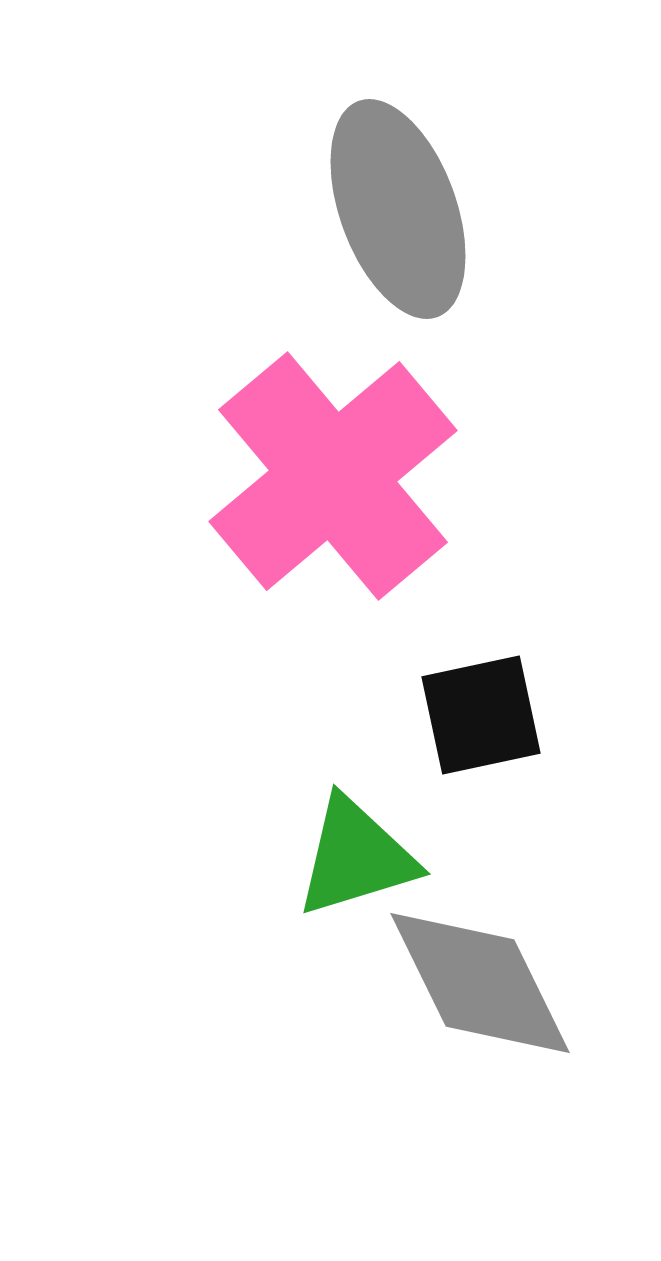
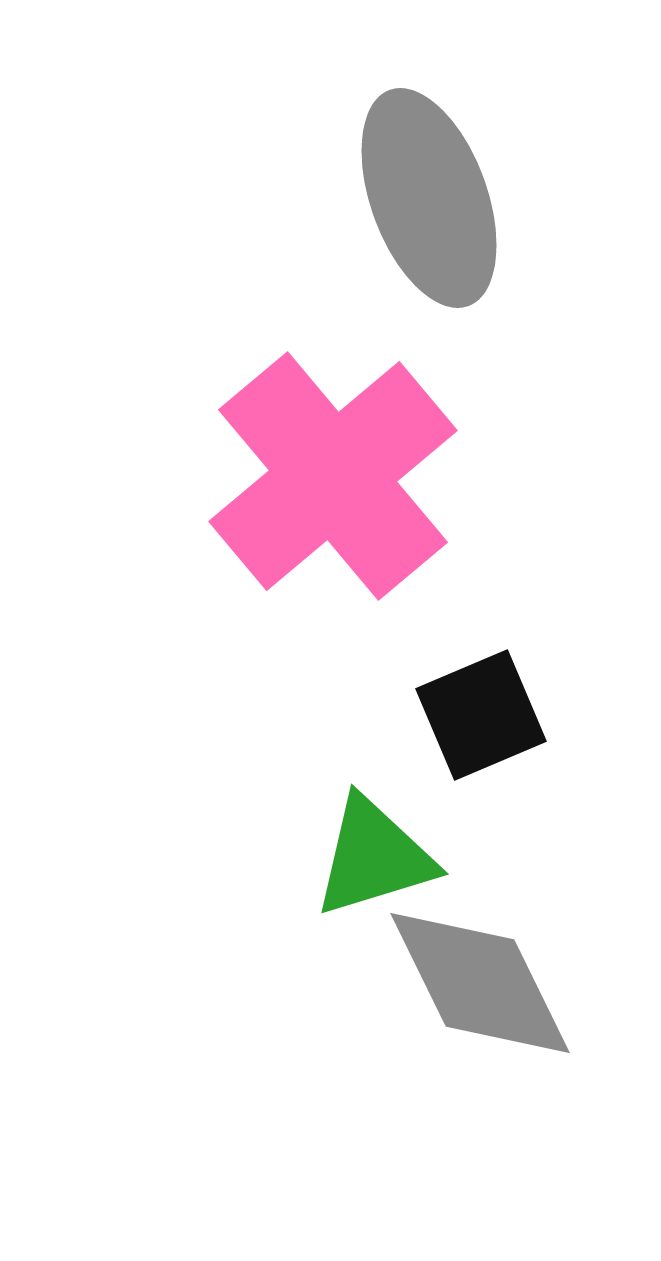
gray ellipse: moved 31 px right, 11 px up
black square: rotated 11 degrees counterclockwise
green triangle: moved 18 px right
